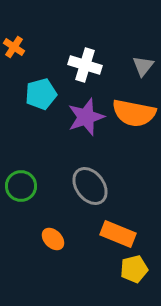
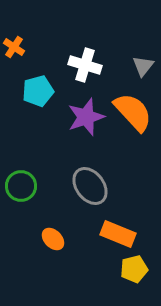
cyan pentagon: moved 3 px left, 3 px up
orange semicircle: moved 1 px left, 1 px up; rotated 144 degrees counterclockwise
